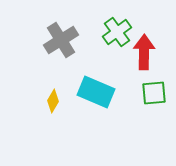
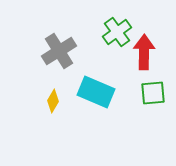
gray cross: moved 2 px left, 11 px down
green square: moved 1 px left
